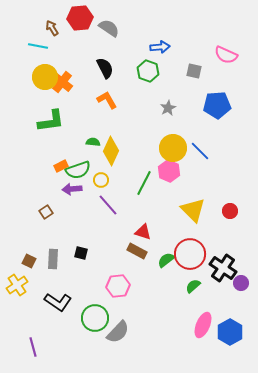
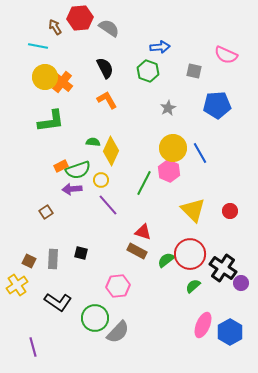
brown arrow at (52, 28): moved 3 px right, 1 px up
blue line at (200, 151): moved 2 px down; rotated 15 degrees clockwise
